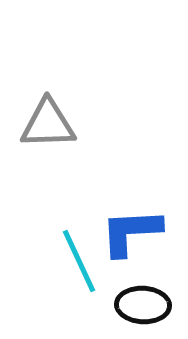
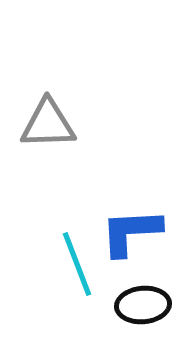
cyan line: moved 2 px left, 3 px down; rotated 4 degrees clockwise
black ellipse: rotated 8 degrees counterclockwise
